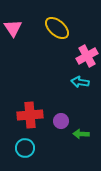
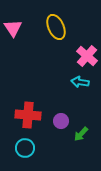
yellow ellipse: moved 1 px left, 1 px up; rotated 25 degrees clockwise
pink cross: rotated 20 degrees counterclockwise
red cross: moved 2 px left; rotated 10 degrees clockwise
green arrow: rotated 49 degrees counterclockwise
